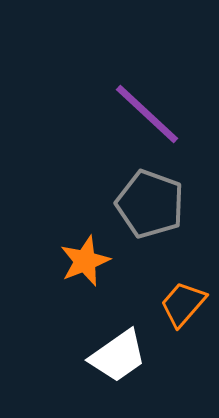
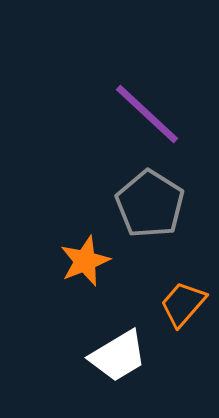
gray pentagon: rotated 12 degrees clockwise
white trapezoid: rotated 4 degrees clockwise
